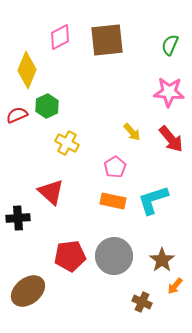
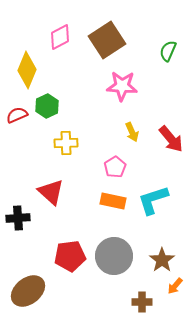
brown square: rotated 27 degrees counterclockwise
green semicircle: moved 2 px left, 6 px down
pink star: moved 47 px left, 6 px up
yellow arrow: rotated 18 degrees clockwise
yellow cross: moved 1 px left; rotated 30 degrees counterclockwise
brown cross: rotated 24 degrees counterclockwise
